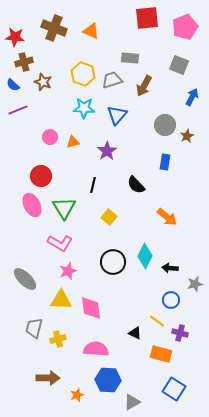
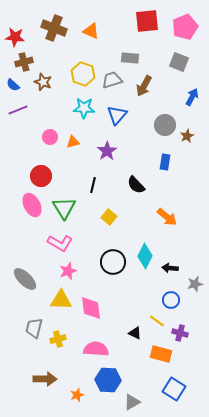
red square at (147, 18): moved 3 px down
gray square at (179, 65): moved 3 px up
brown arrow at (48, 378): moved 3 px left, 1 px down
